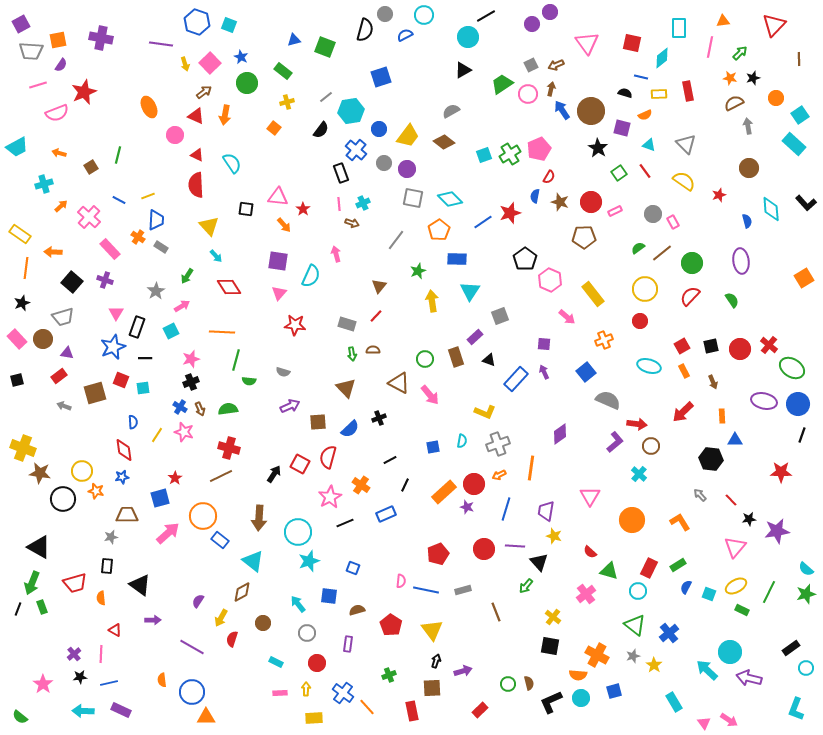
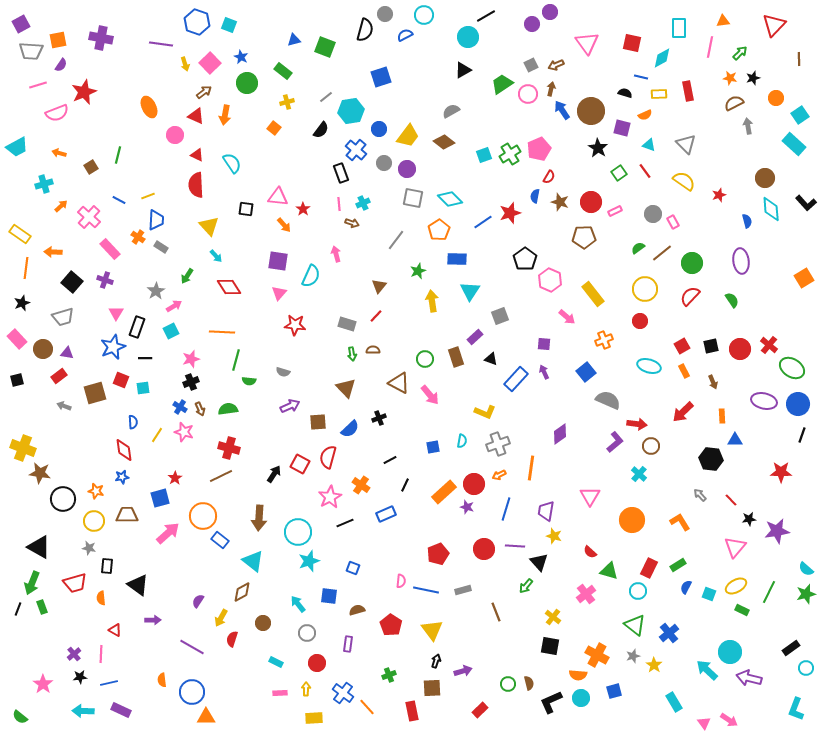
cyan diamond at (662, 58): rotated 10 degrees clockwise
brown circle at (749, 168): moved 16 px right, 10 px down
pink arrow at (182, 306): moved 8 px left
brown circle at (43, 339): moved 10 px down
black triangle at (489, 360): moved 2 px right, 1 px up
yellow circle at (82, 471): moved 12 px right, 50 px down
gray star at (111, 537): moved 22 px left, 11 px down; rotated 24 degrees clockwise
black triangle at (140, 585): moved 2 px left
